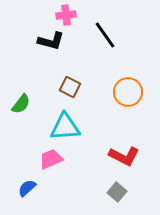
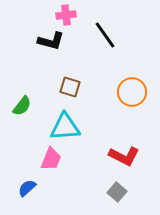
brown square: rotated 10 degrees counterclockwise
orange circle: moved 4 px right
green semicircle: moved 1 px right, 2 px down
pink trapezoid: rotated 135 degrees clockwise
